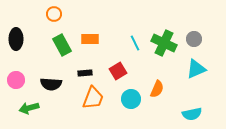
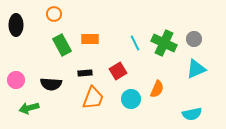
black ellipse: moved 14 px up
